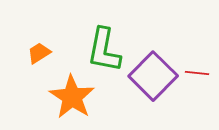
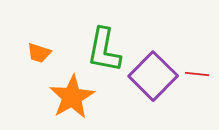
orange trapezoid: rotated 130 degrees counterclockwise
red line: moved 1 px down
orange star: rotated 9 degrees clockwise
